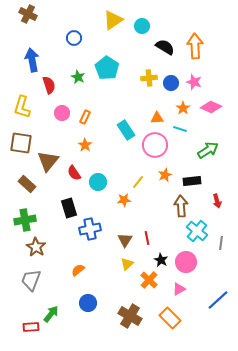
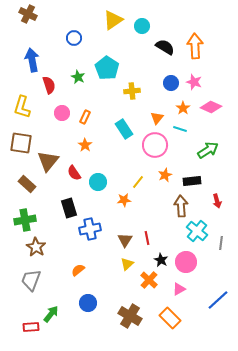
yellow cross at (149, 78): moved 17 px left, 13 px down
orange triangle at (157, 118): rotated 48 degrees counterclockwise
cyan rectangle at (126, 130): moved 2 px left, 1 px up
